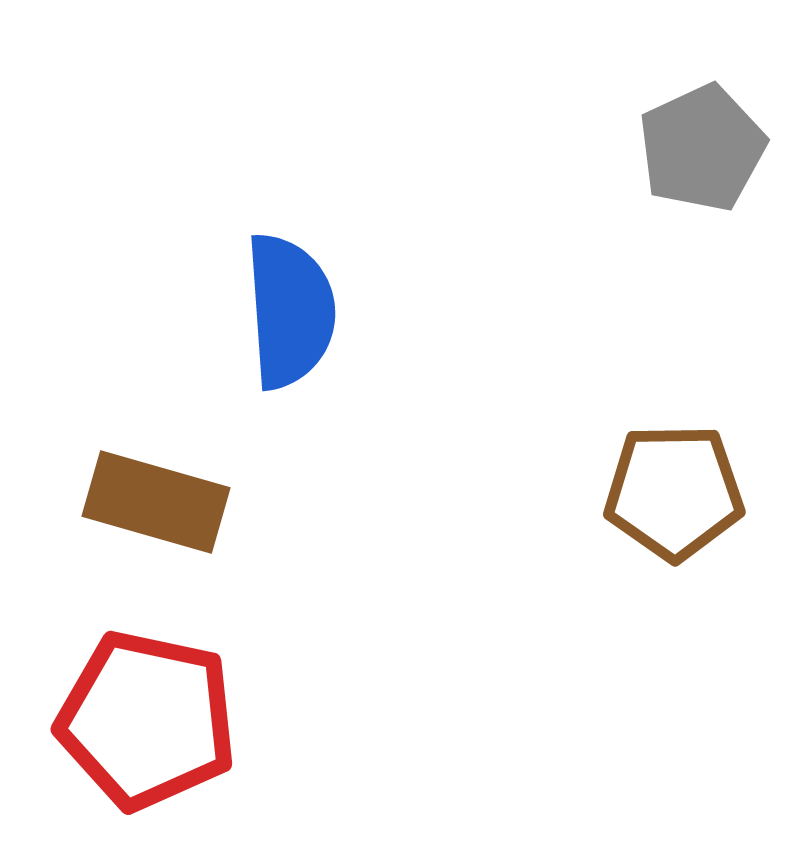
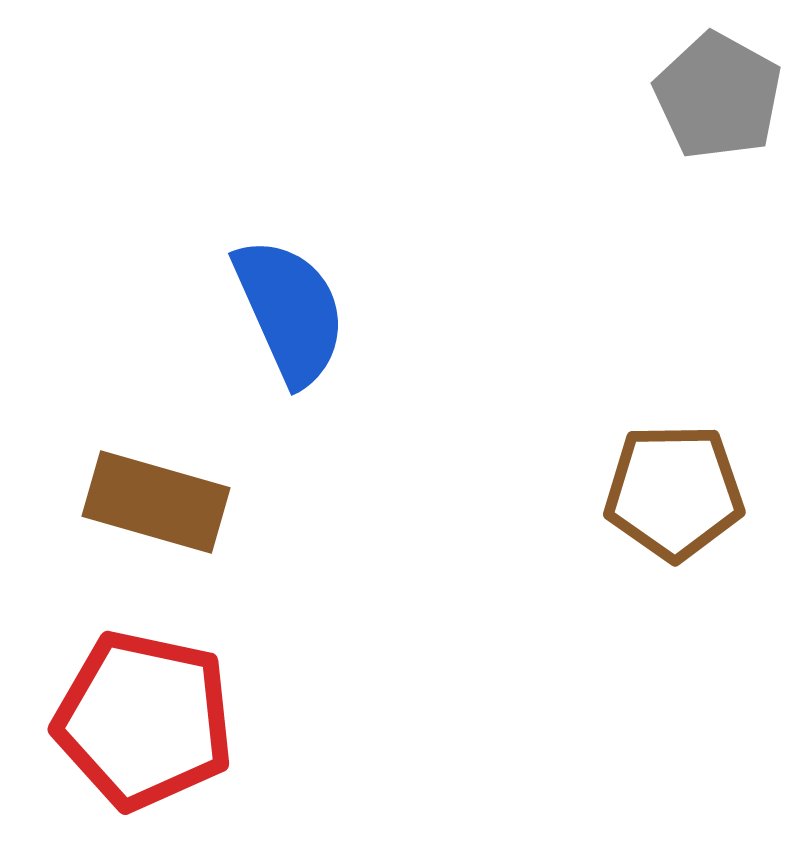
gray pentagon: moved 16 px right, 52 px up; rotated 18 degrees counterclockwise
blue semicircle: rotated 20 degrees counterclockwise
red pentagon: moved 3 px left
